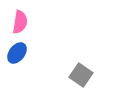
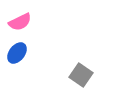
pink semicircle: rotated 55 degrees clockwise
